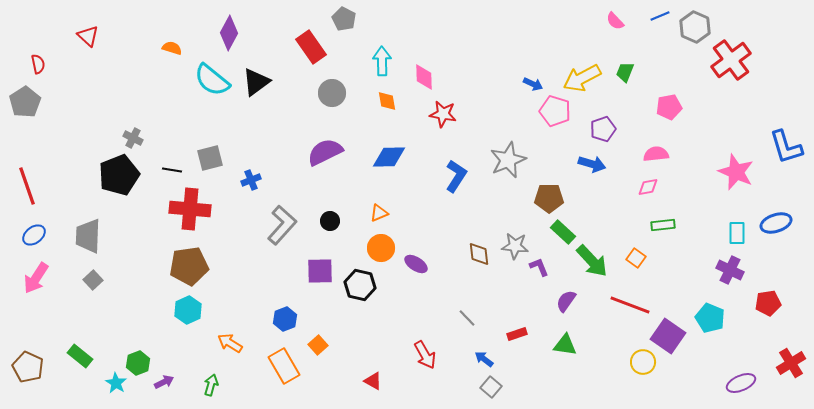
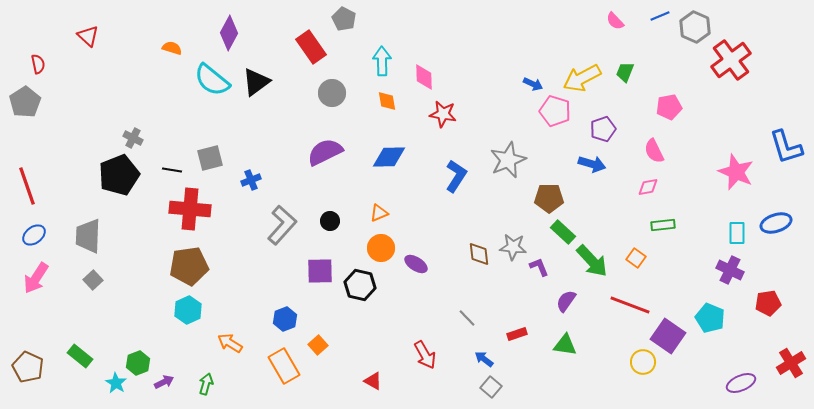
pink semicircle at (656, 154): moved 2 px left, 3 px up; rotated 110 degrees counterclockwise
gray star at (515, 246): moved 2 px left, 1 px down
green arrow at (211, 385): moved 5 px left, 1 px up
